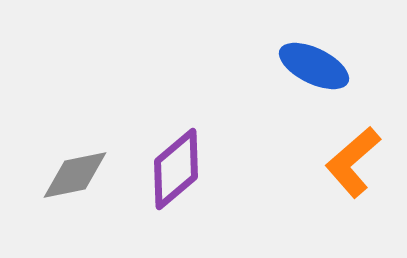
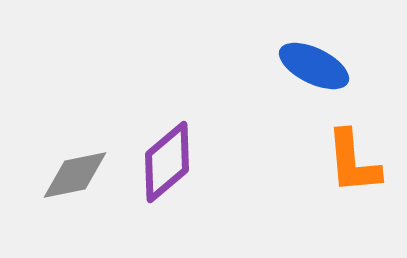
orange L-shape: rotated 54 degrees counterclockwise
purple diamond: moved 9 px left, 7 px up
